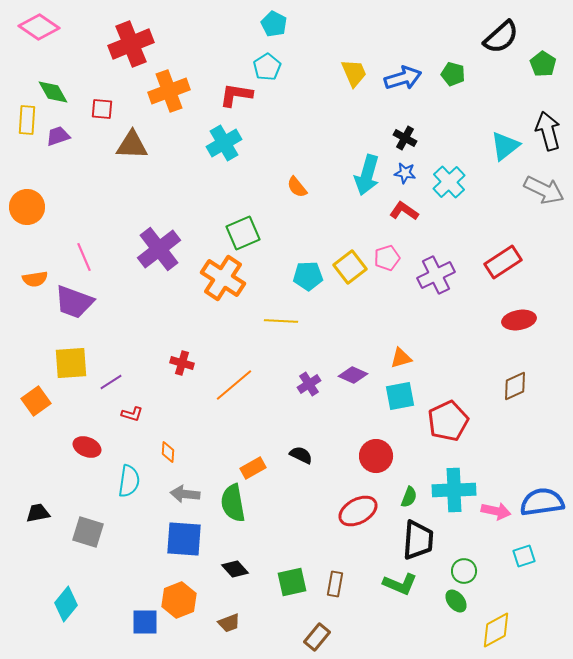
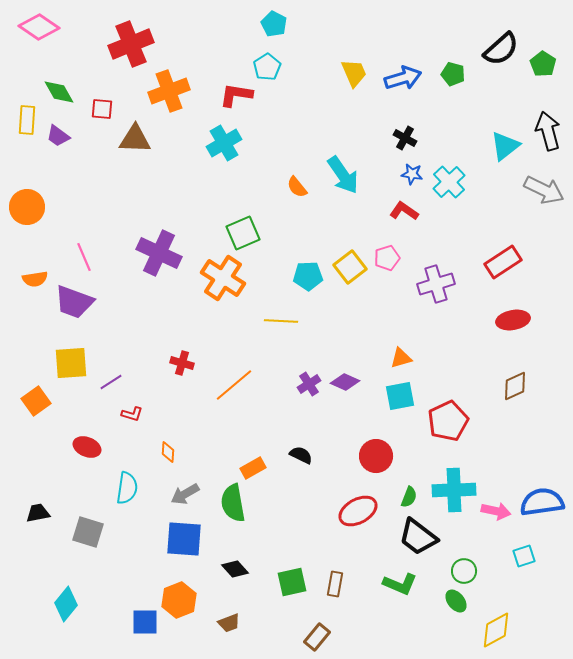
black semicircle at (501, 37): moved 12 px down
green diamond at (53, 92): moved 6 px right
purple trapezoid at (58, 136): rotated 125 degrees counterclockwise
brown triangle at (132, 145): moved 3 px right, 6 px up
blue star at (405, 173): moved 7 px right, 1 px down
cyan arrow at (367, 175): moved 24 px left; rotated 51 degrees counterclockwise
purple cross at (159, 249): moved 4 px down; rotated 27 degrees counterclockwise
purple cross at (436, 275): moved 9 px down; rotated 9 degrees clockwise
red ellipse at (519, 320): moved 6 px left
purple diamond at (353, 375): moved 8 px left, 7 px down
cyan semicircle at (129, 481): moved 2 px left, 7 px down
gray arrow at (185, 494): rotated 36 degrees counterclockwise
black trapezoid at (418, 540): moved 3 px up; rotated 123 degrees clockwise
